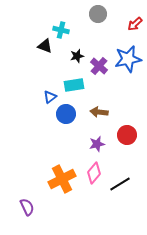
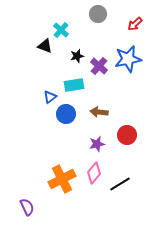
cyan cross: rotated 28 degrees clockwise
